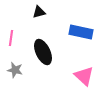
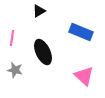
black triangle: moved 1 px up; rotated 16 degrees counterclockwise
blue rectangle: rotated 10 degrees clockwise
pink line: moved 1 px right
